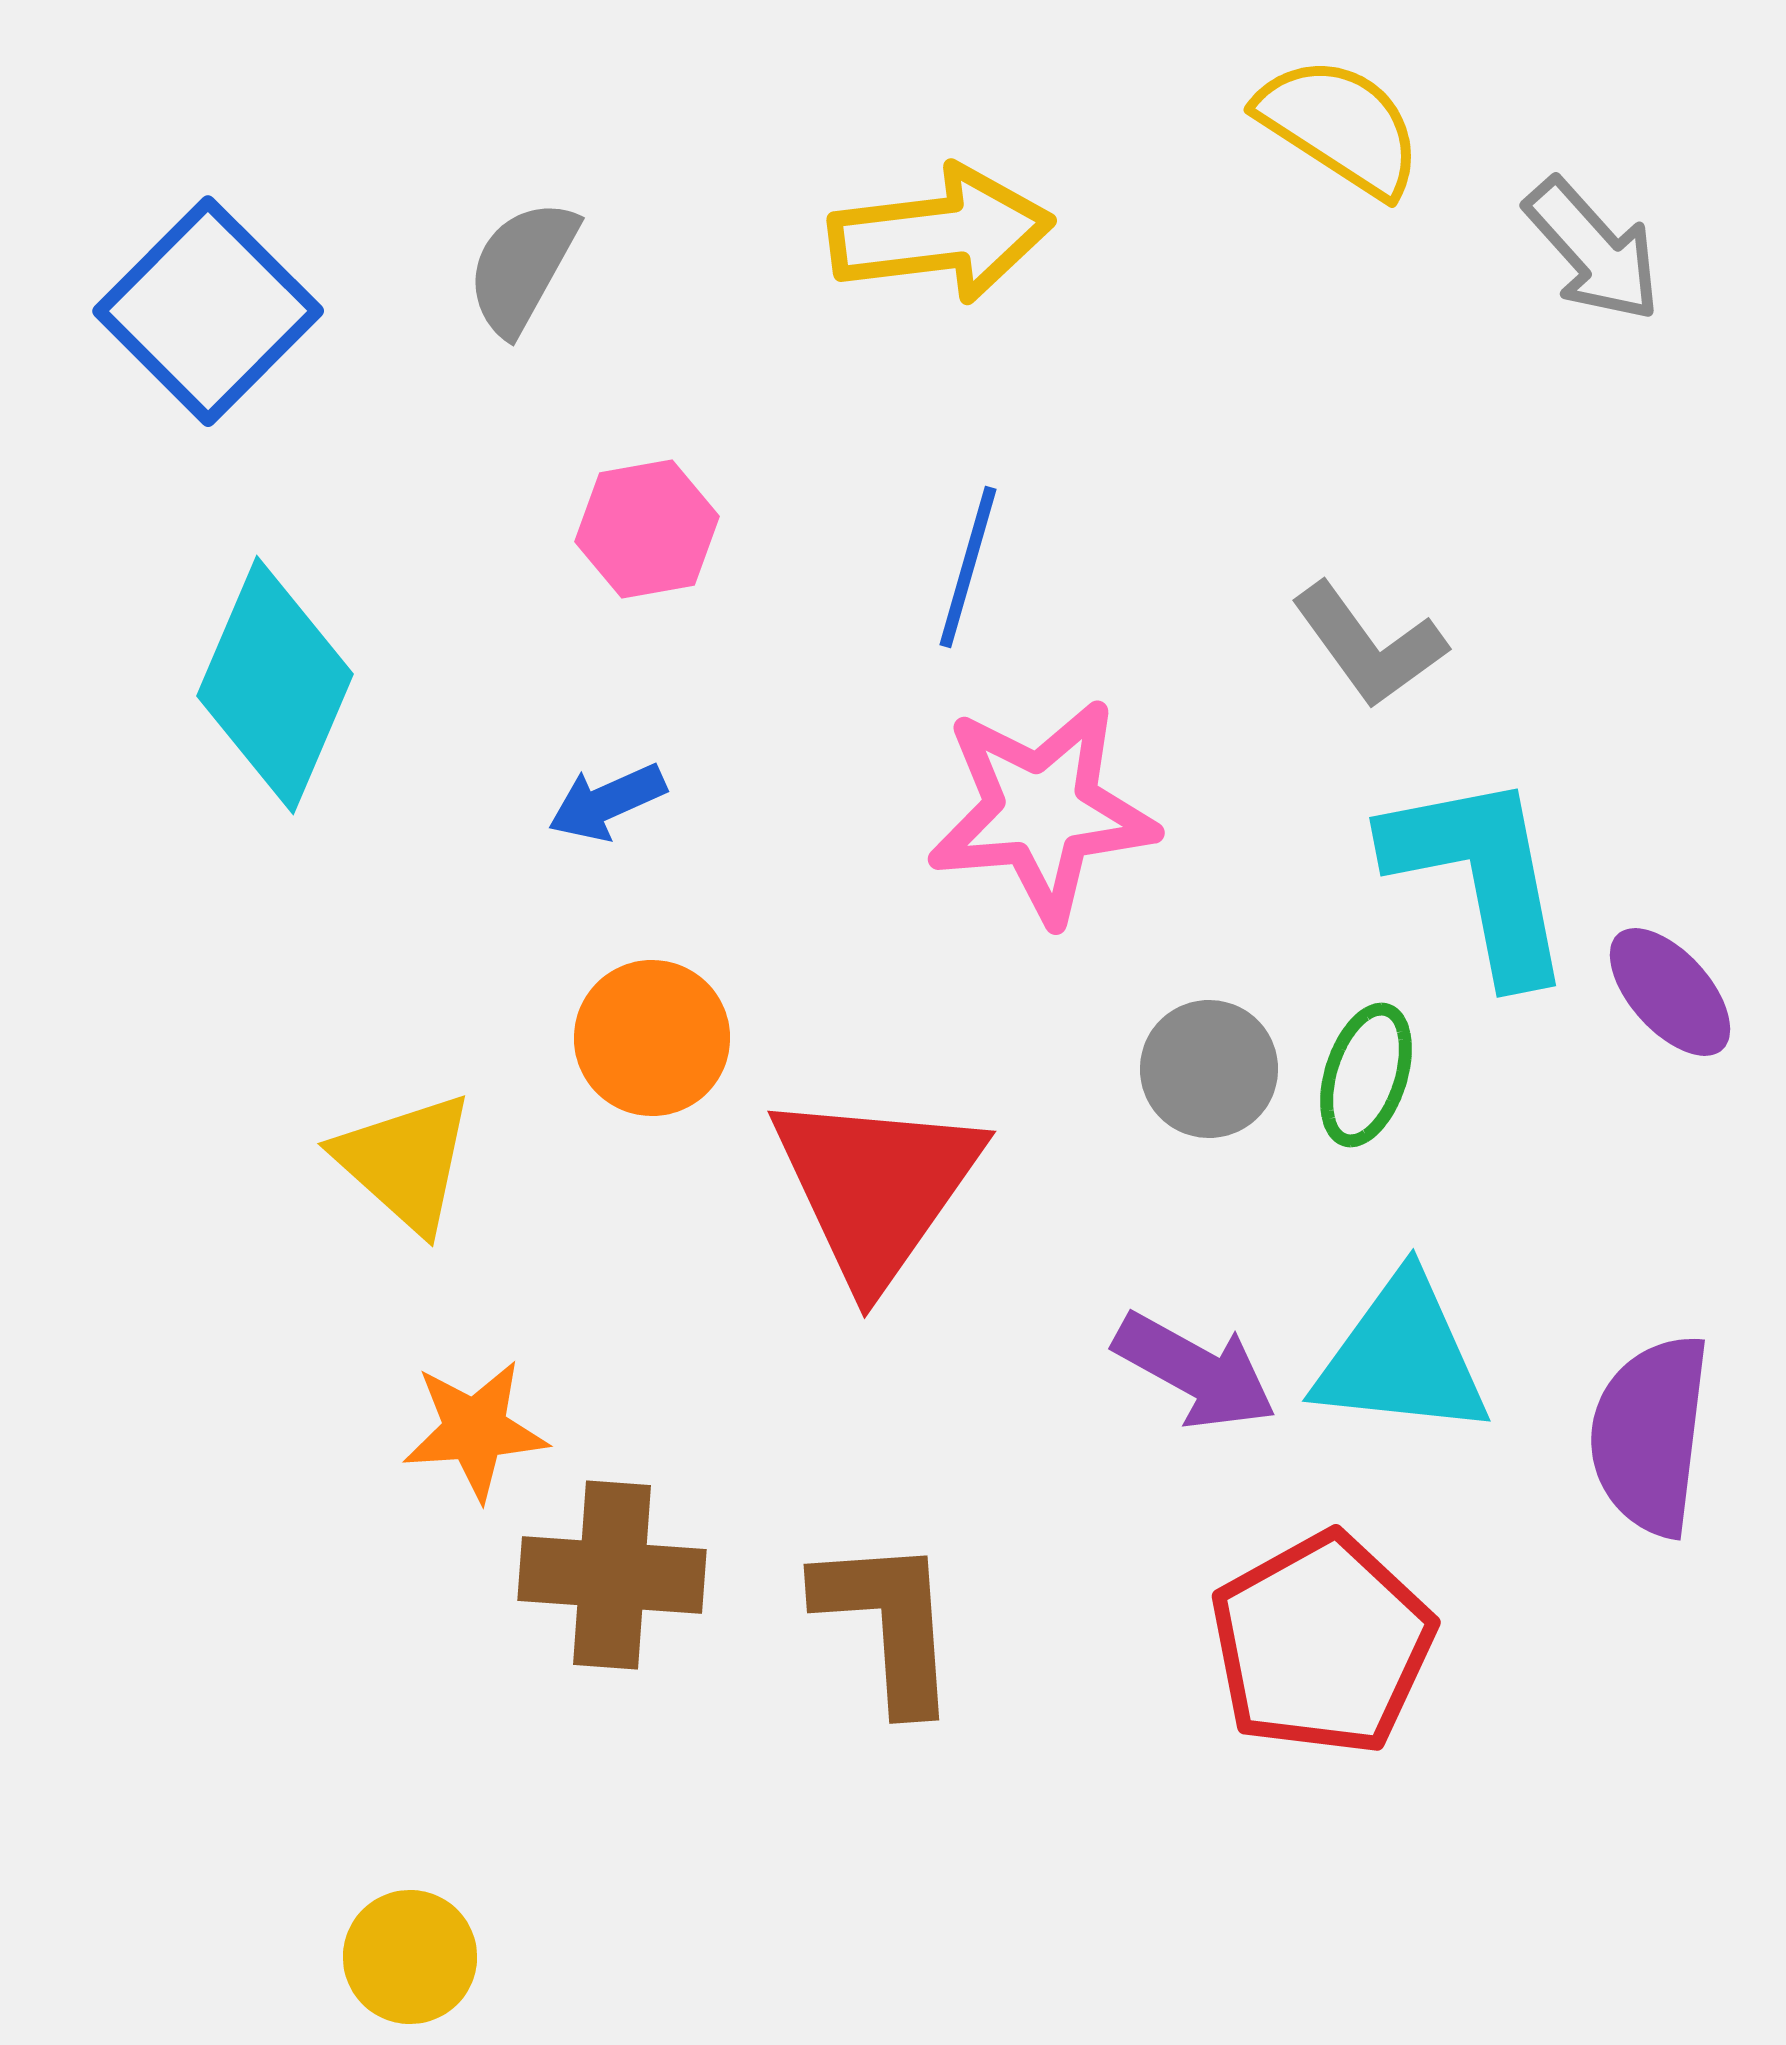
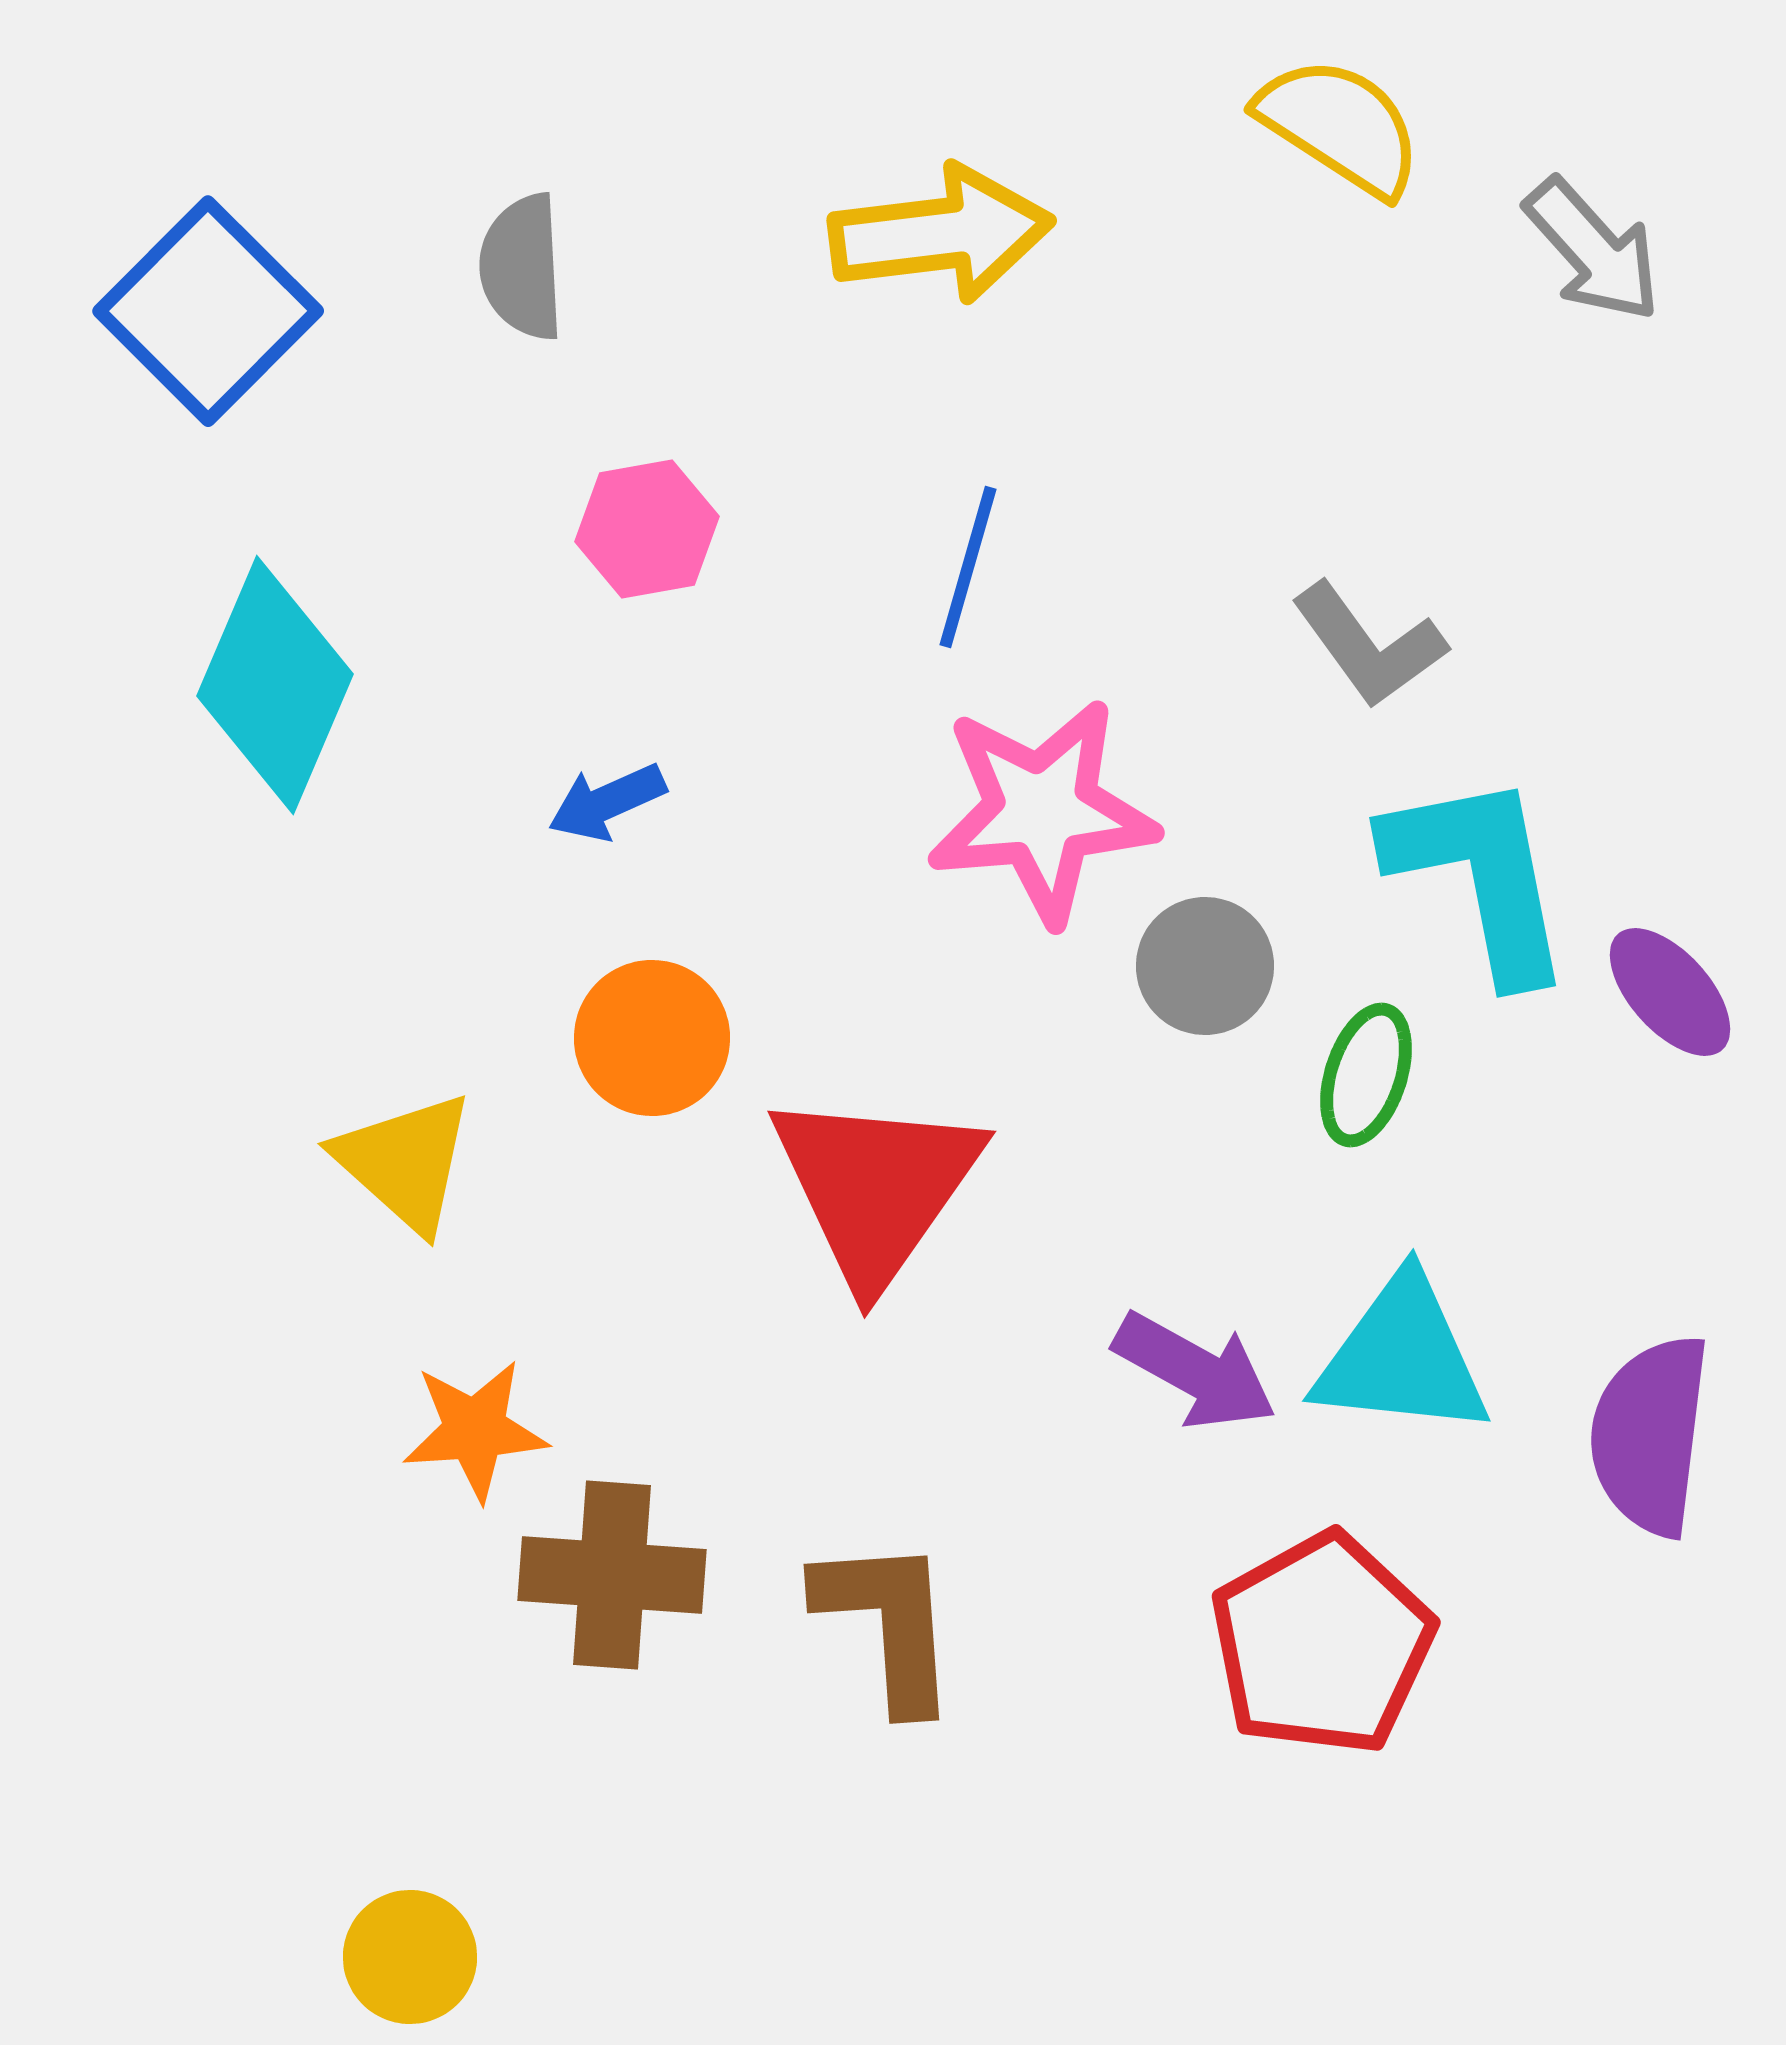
gray semicircle: rotated 32 degrees counterclockwise
gray circle: moved 4 px left, 103 px up
